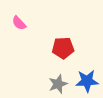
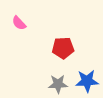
gray star: rotated 18 degrees clockwise
